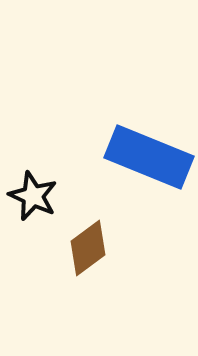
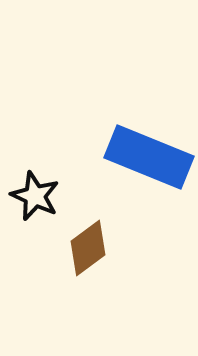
black star: moved 2 px right
